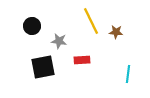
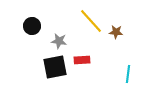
yellow line: rotated 16 degrees counterclockwise
black square: moved 12 px right
